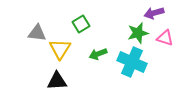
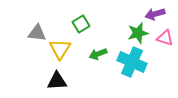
purple arrow: moved 1 px right, 1 px down
